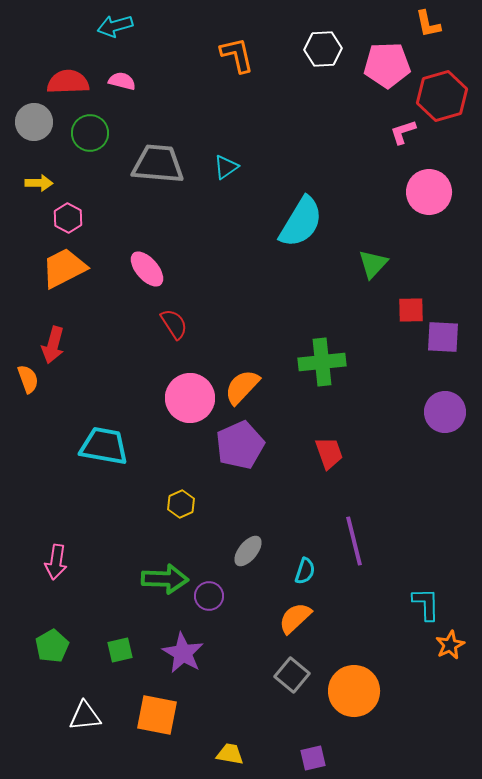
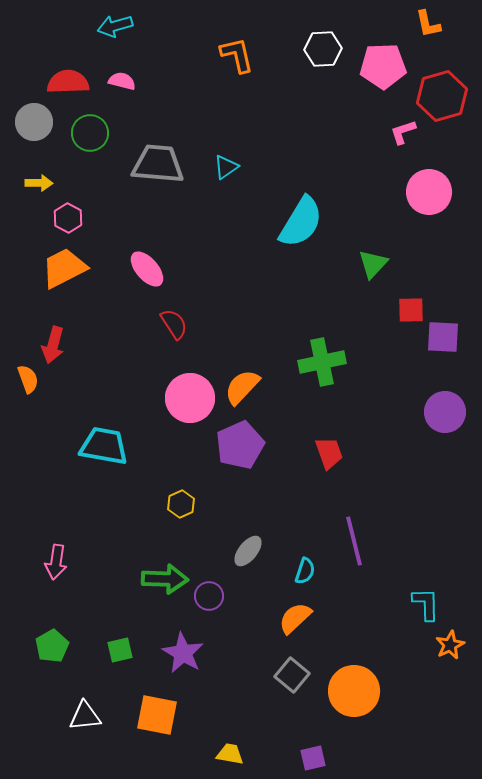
pink pentagon at (387, 65): moved 4 px left, 1 px down
green cross at (322, 362): rotated 6 degrees counterclockwise
